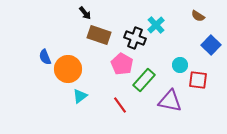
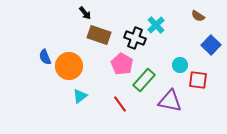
orange circle: moved 1 px right, 3 px up
red line: moved 1 px up
